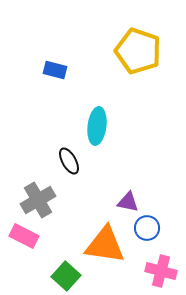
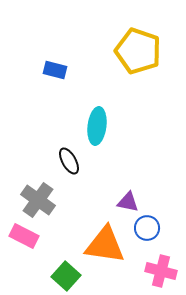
gray cross: rotated 24 degrees counterclockwise
